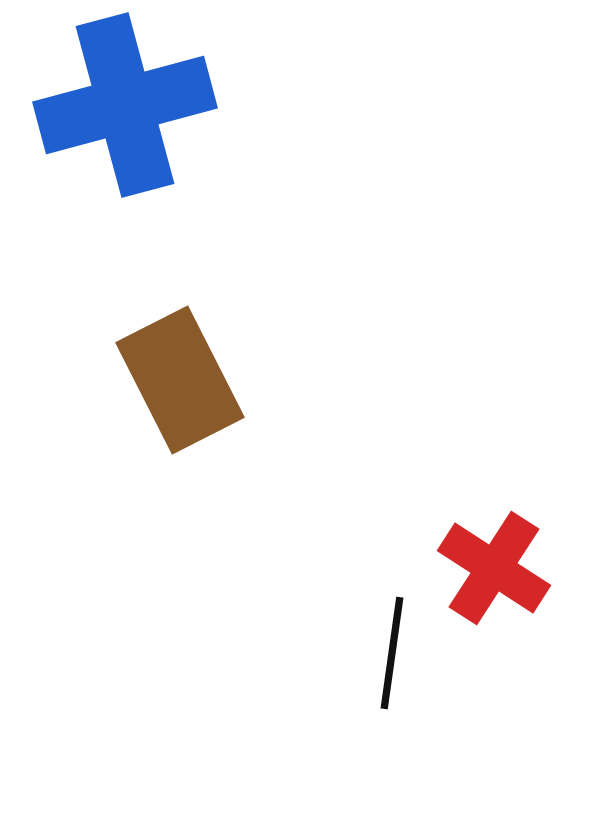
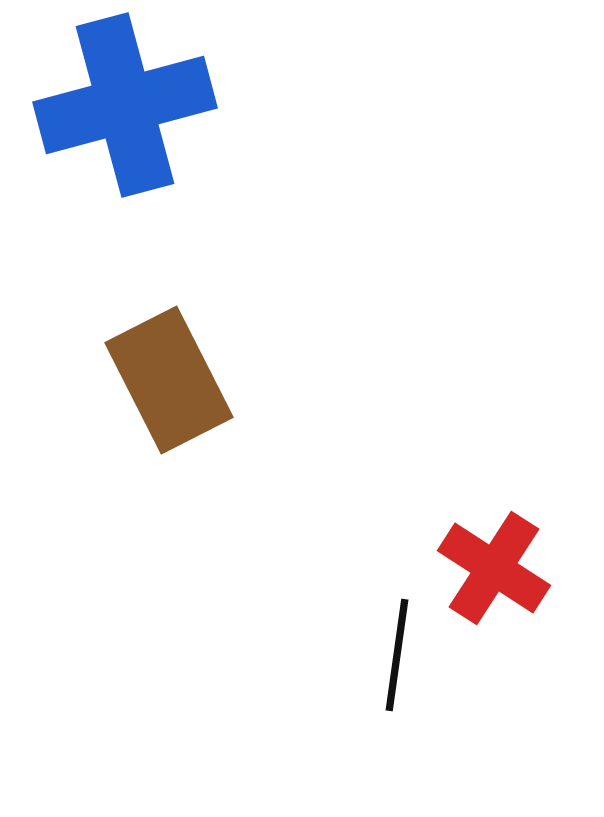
brown rectangle: moved 11 px left
black line: moved 5 px right, 2 px down
